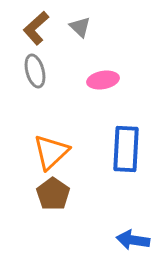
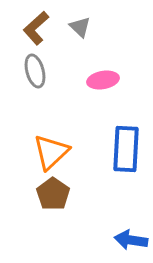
blue arrow: moved 2 px left
